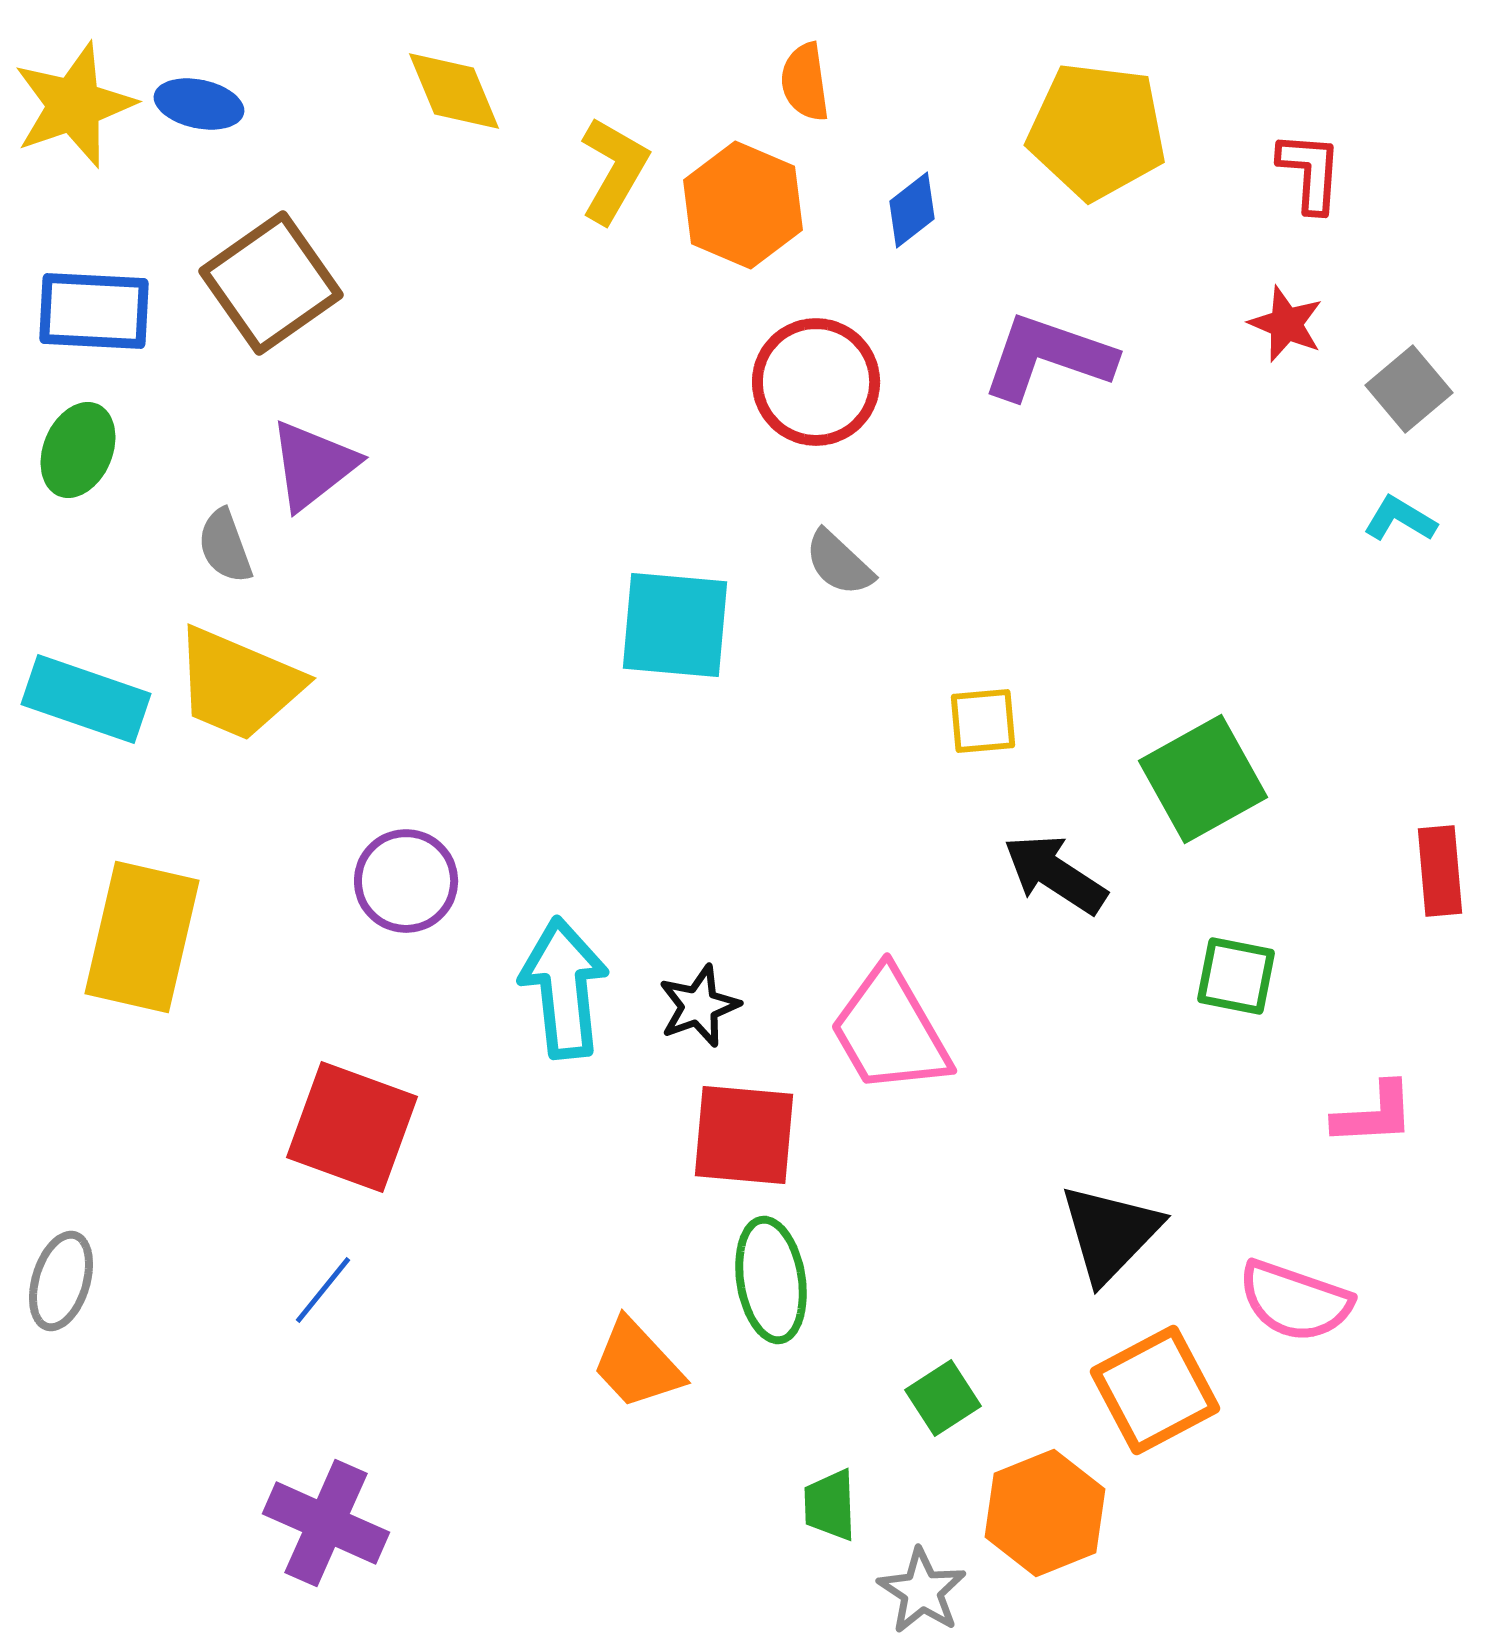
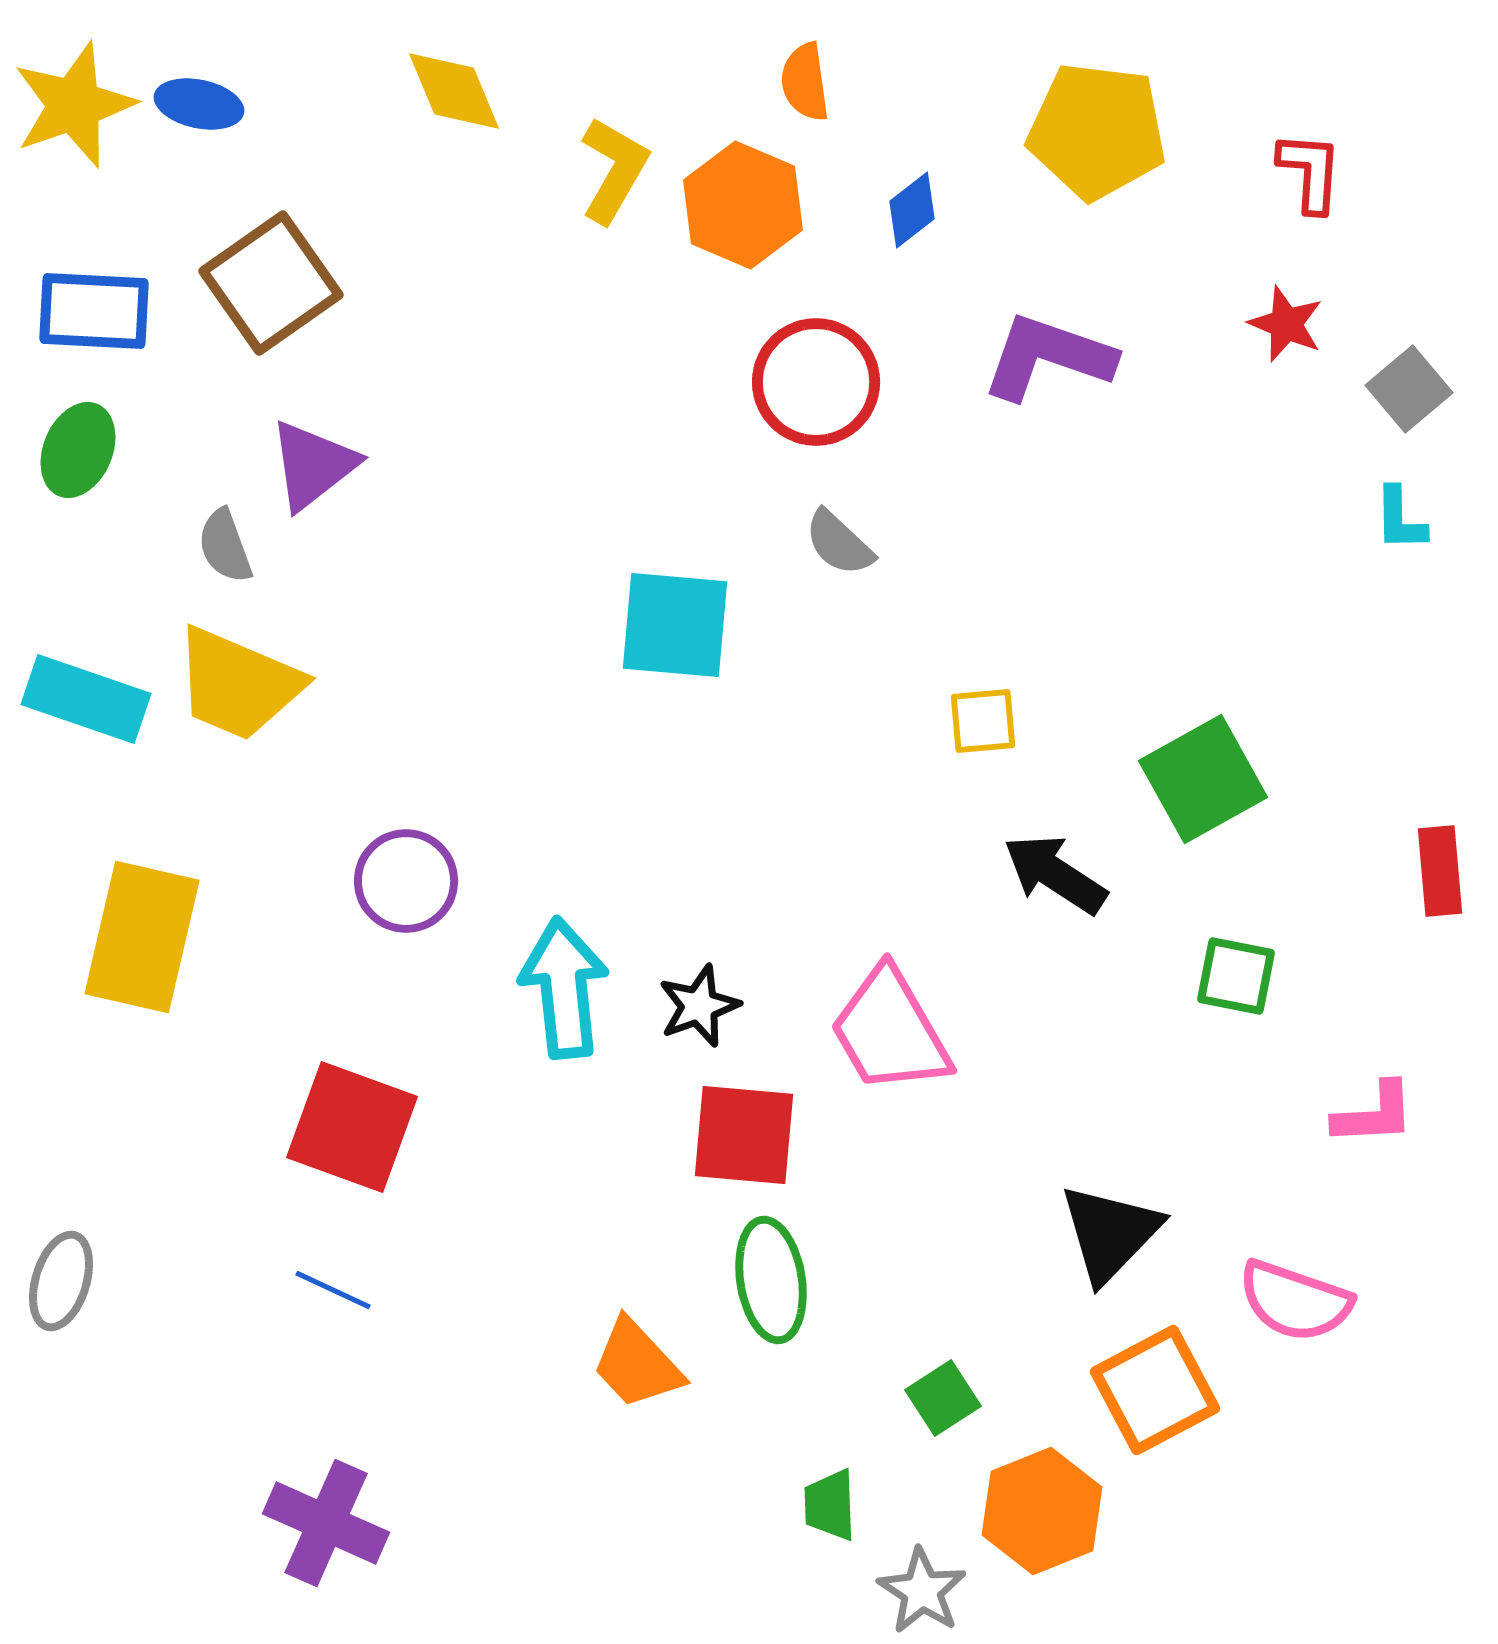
cyan L-shape at (1400, 519): rotated 122 degrees counterclockwise
gray semicircle at (839, 563): moved 20 px up
blue line at (323, 1290): moved 10 px right; rotated 76 degrees clockwise
orange hexagon at (1045, 1513): moved 3 px left, 2 px up
